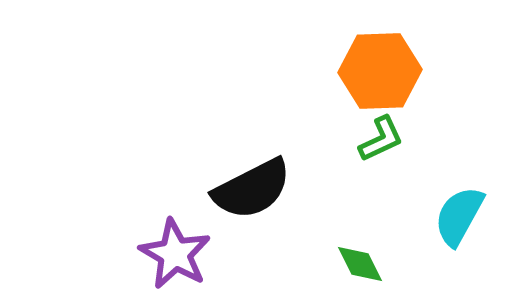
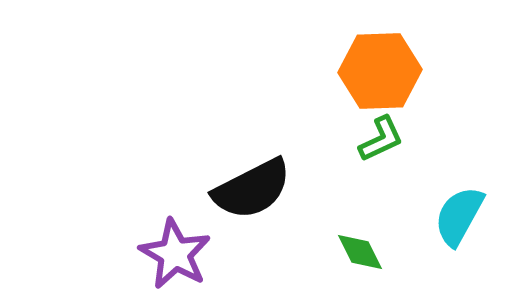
green diamond: moved 12 px up
